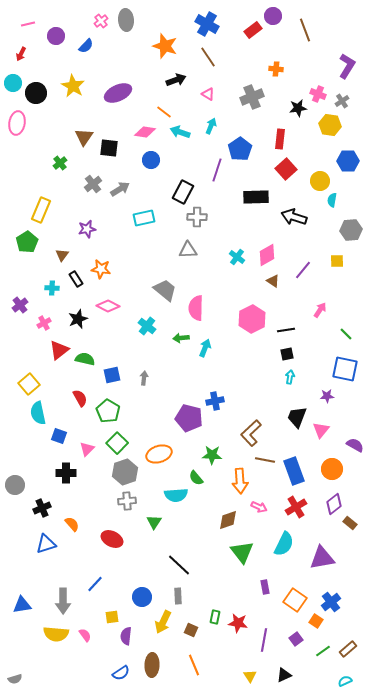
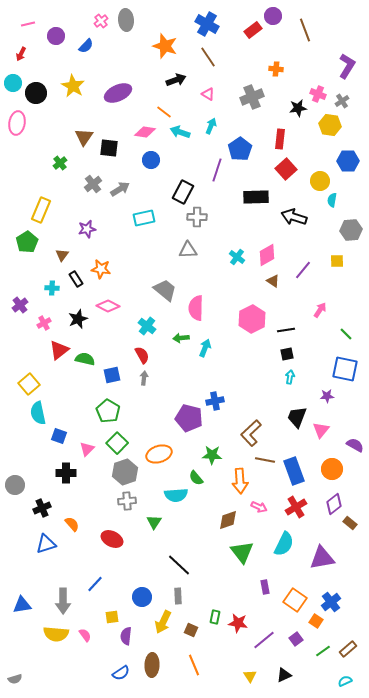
red semicircle at (80, 398): moved 62 px right, 43 px up
purple line at (264, 640): rotated 40 degrees clockwise
